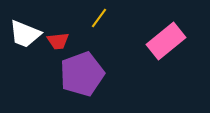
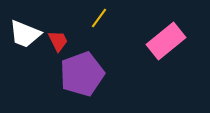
red trapezoid: rotated 110 degrees counterclockwise
